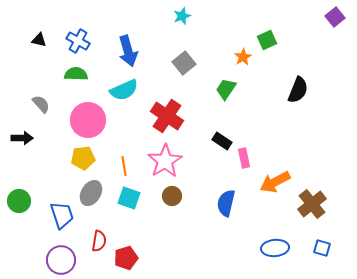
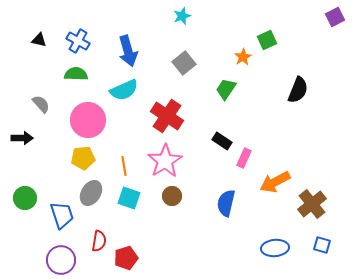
purple square: rotated 12 degrees clockwise
pink rectangle: rotated 36 degrees clockwise
green circle: moved 6 px right, 3 px up
blue square: moved 3 px up
